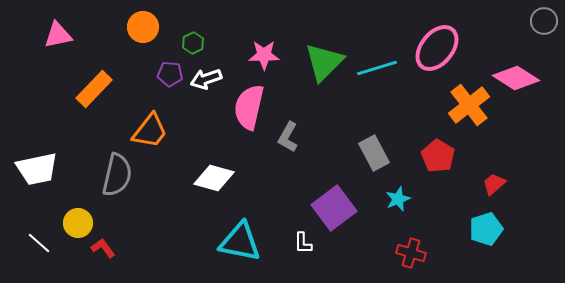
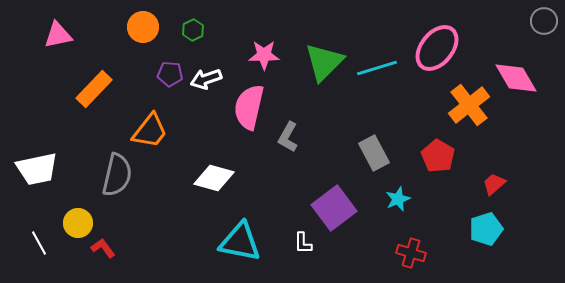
green hexagon: moved 13 px up
pink diamond: rotated 27 degrees clockwise
white line: rotated 20 degrees clockwise
